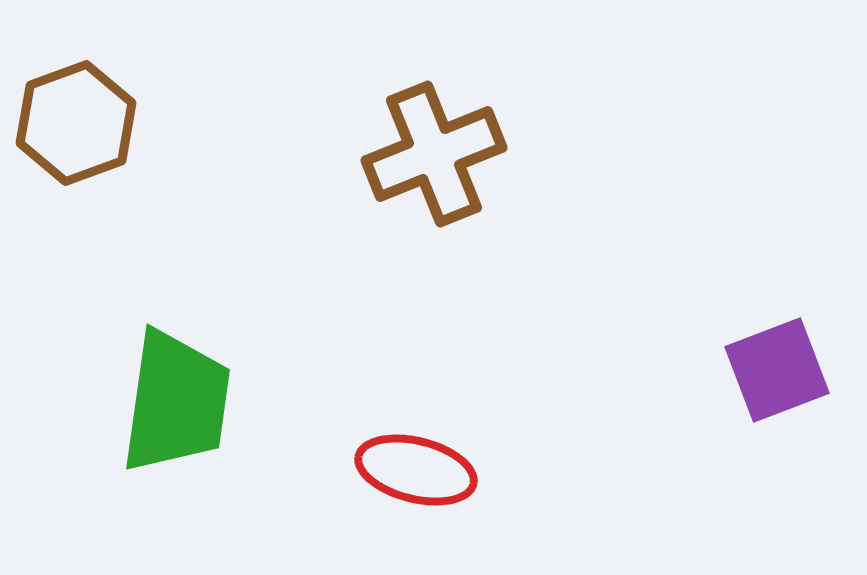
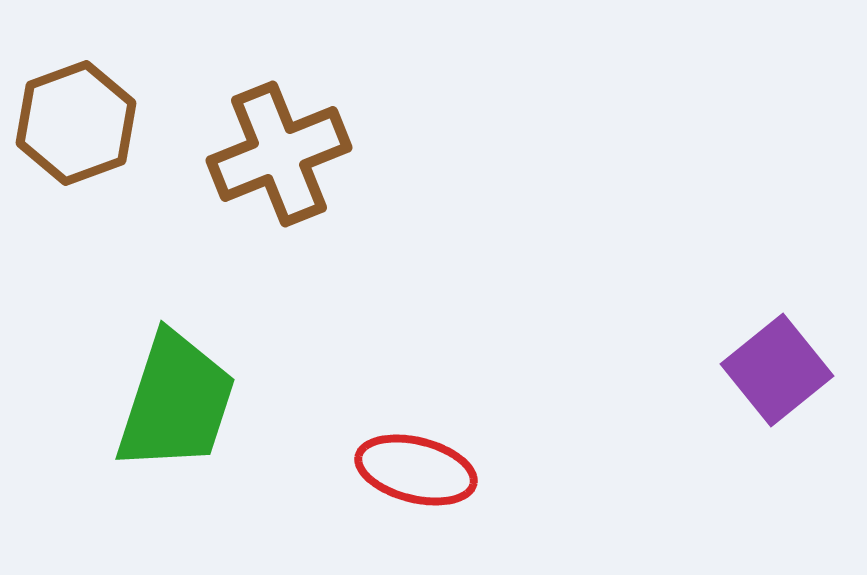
brown cross: moved 155 px left
purple square: rotated 18 degrees counterclockwise
green trapezoid: rotated 10 degrees clockwise
